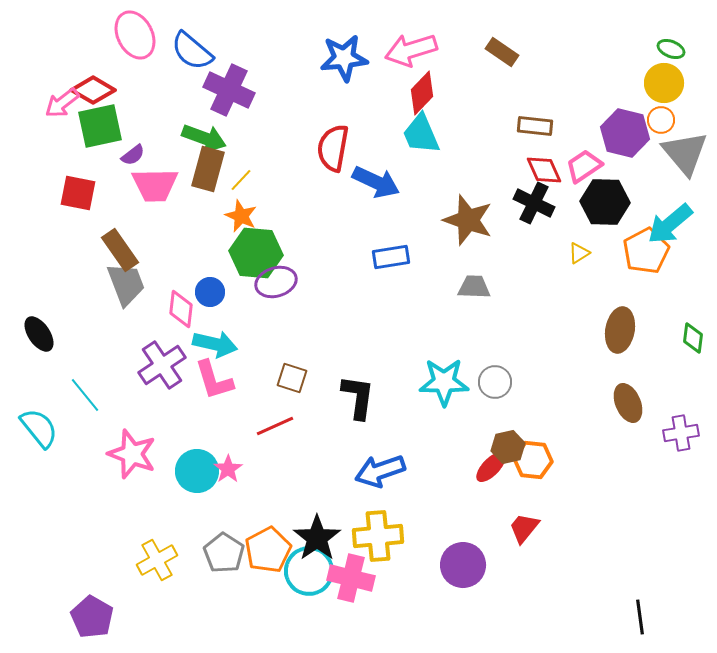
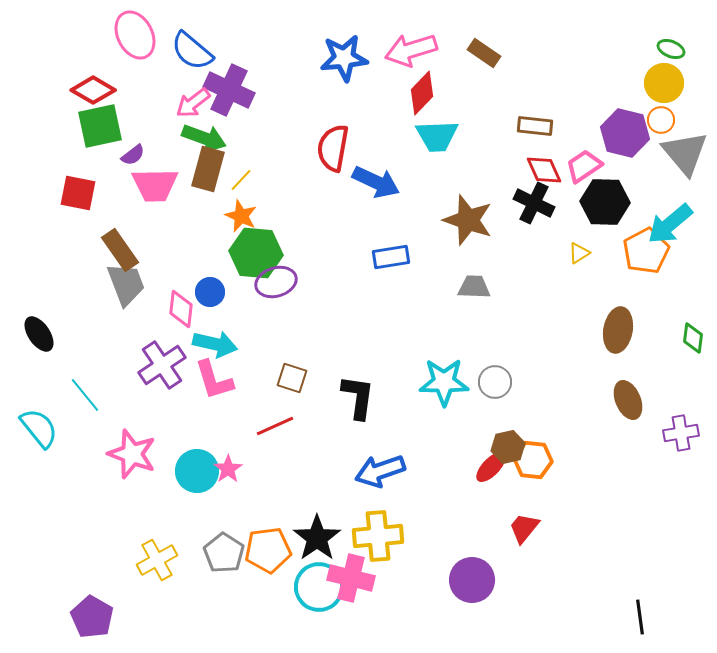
brown rectangle at (502, 52): moved 18 px left, 1 px down
pink arrow at (62, 103): moved 131 px right
cyan trapezoid at (421, 134): moved 16 px right, 2 px down; rotated 69 degrees counterclockwise
brown ellipse at (620, 330): moved 2 px left
brown ellipse at (628, 403): moved 3 px up
orange pentagon at (268, 550): rotated 21 degrees clockwise
purple circle at (463, 565): moved 9 px right, 15 px down
cyan circle at (309, 571): moved 10 px right, 16 px down
